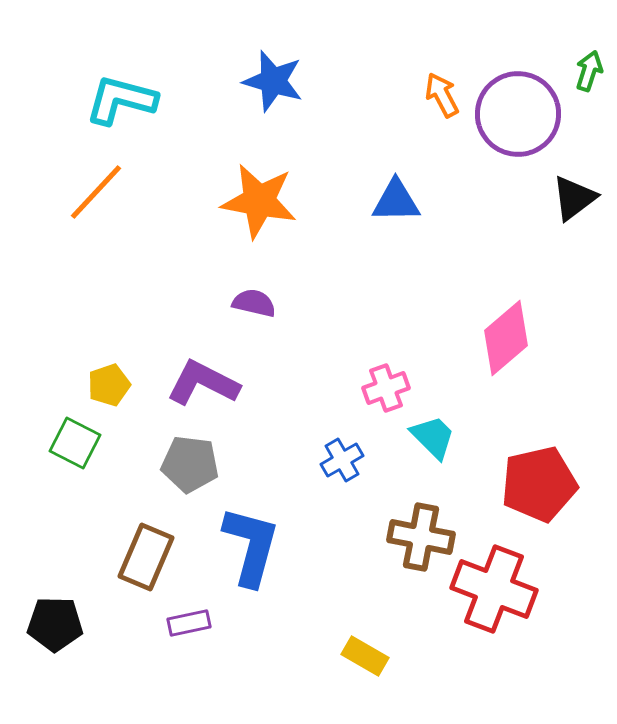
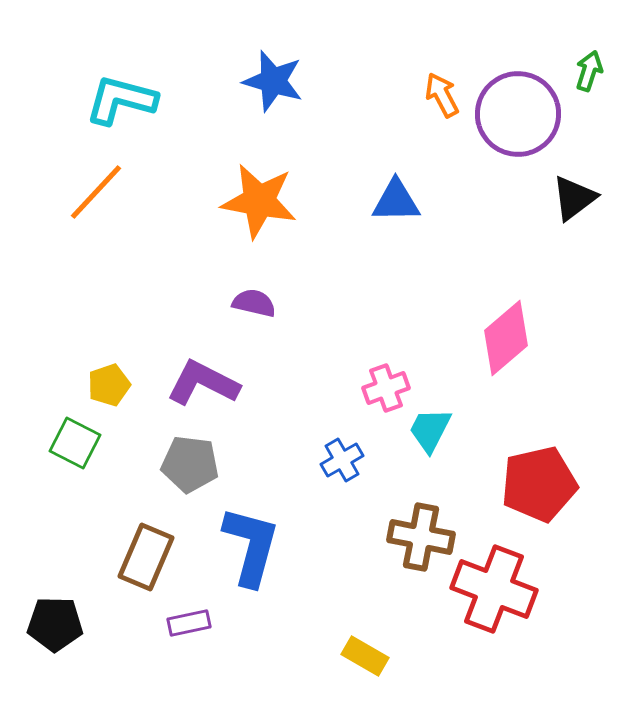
cyan trapezoid: moved 3 px left, 7 px up; rotated 108 degrees counterclockwise
